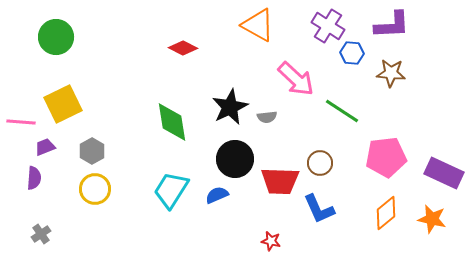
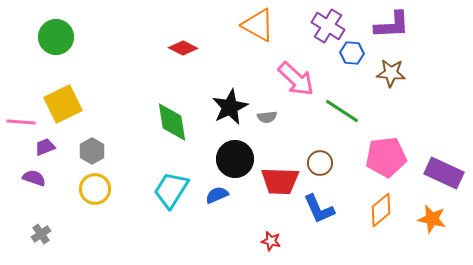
purple semicircle: rotated 75 degrees counterclockwise
orange diamond: moved 5 px left, 3 px up
